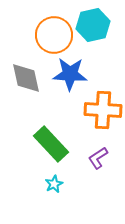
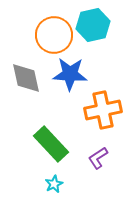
orange cross: rotated 15 degrees counterclockwise
